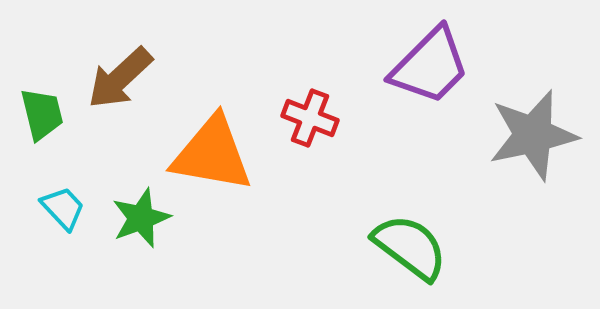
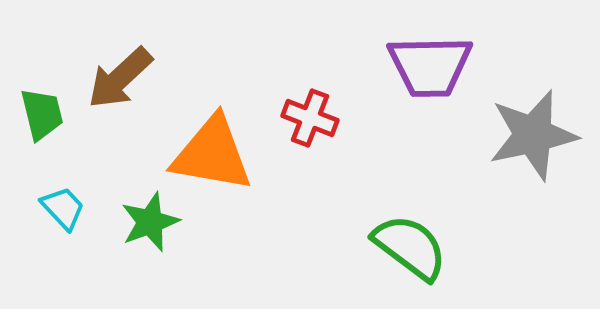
purple trapezoid: rotated 44 degrees clockwise
green star: moved 9 px right, 4 px down
